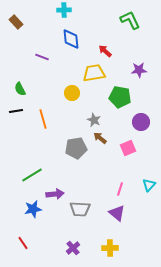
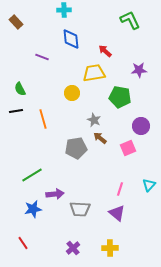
purple circle: moved 4 px down
